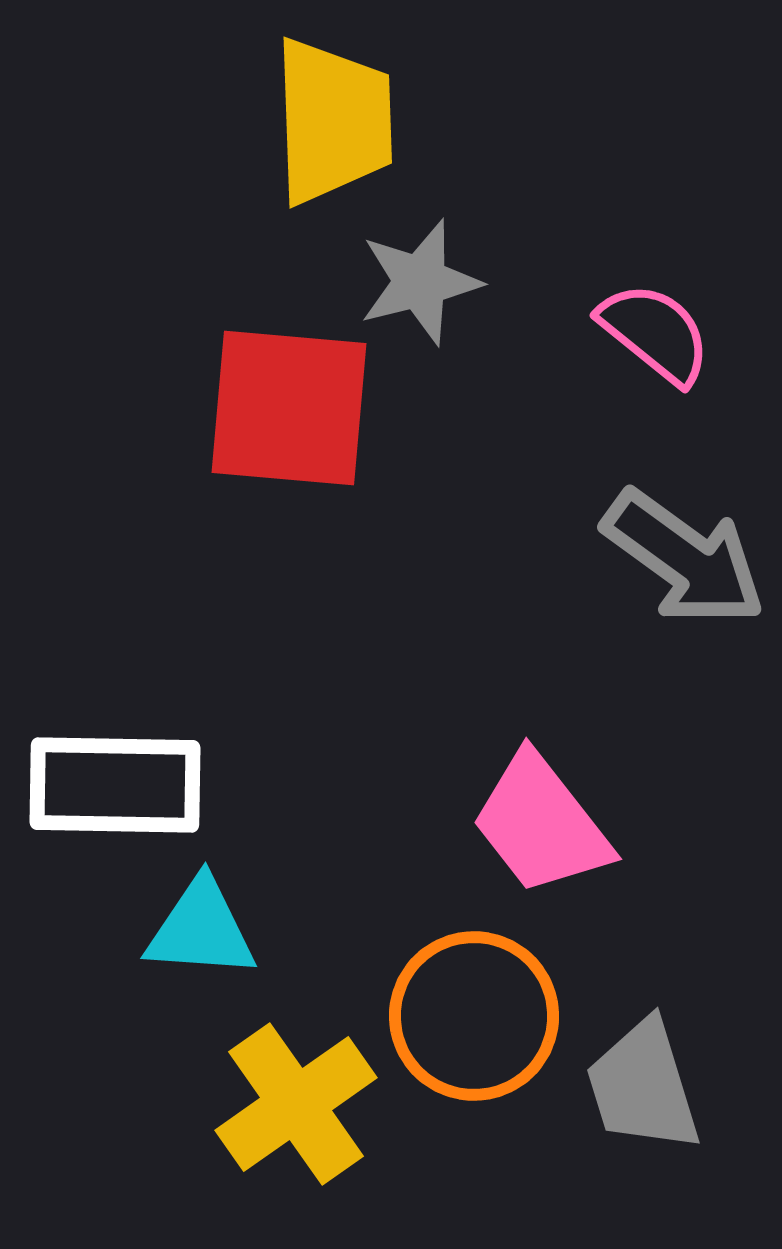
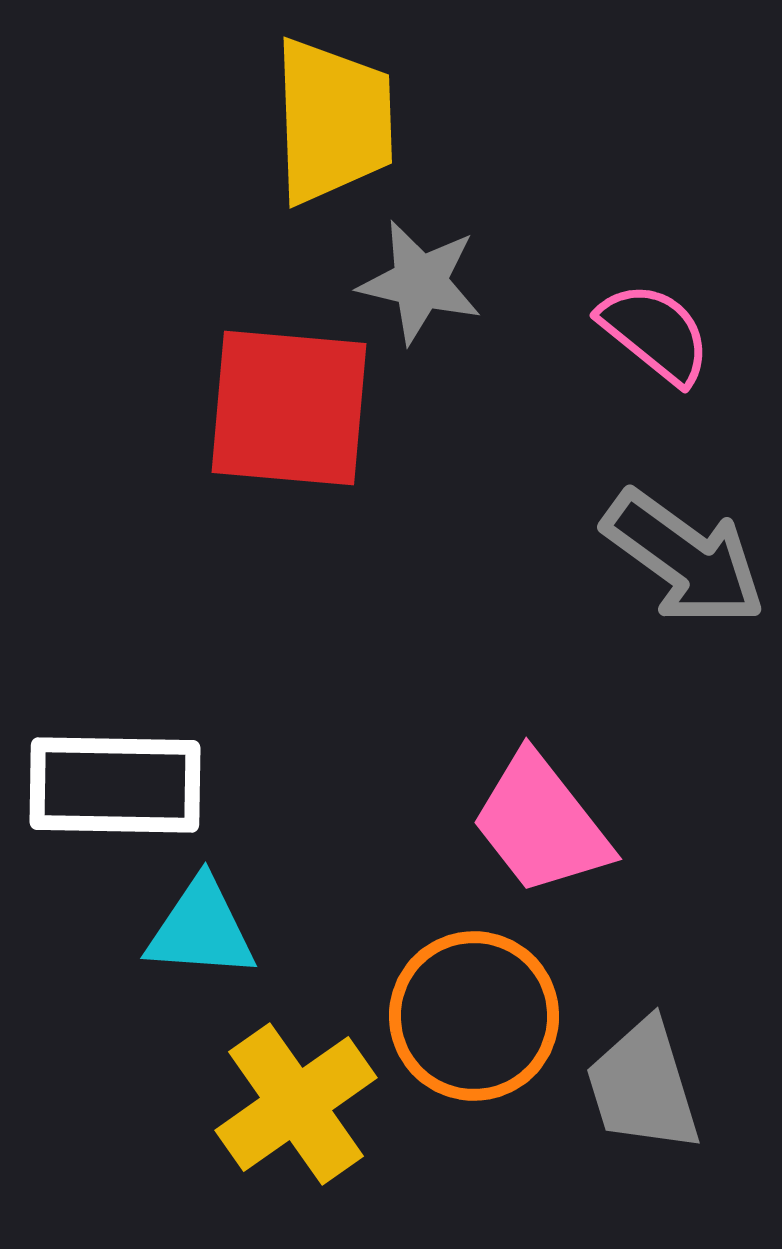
gray star: rotated 27 degrees clockwise
